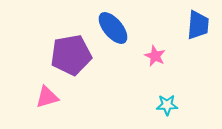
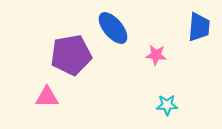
blue trapezoid: moved 1 px right, 2 px down
pink star: moved 1 px right, 1 px up; rotated 20 degrees counterclockwise
pink triangle: rotated 15 degrees clockwise
